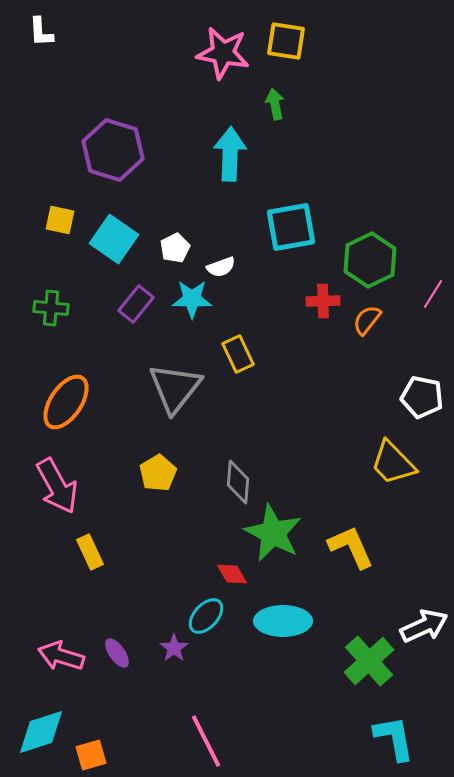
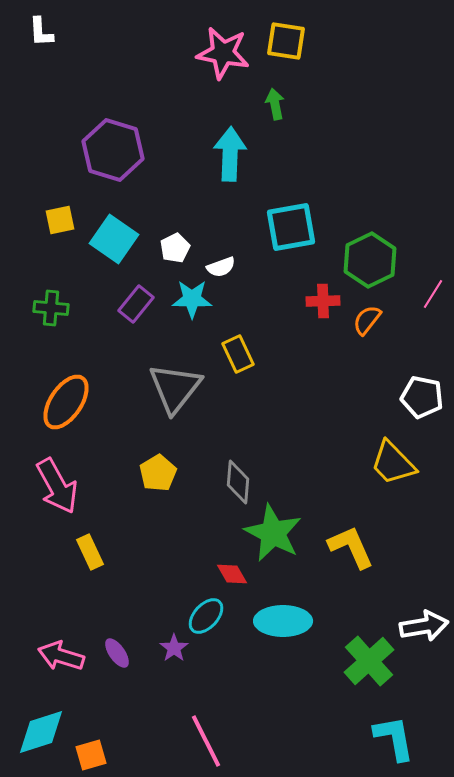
yellow square at (60, 220): rotated 24 degrees counterclockwise
white arrow at (424, 626): rotated 15 degrees clockwise
